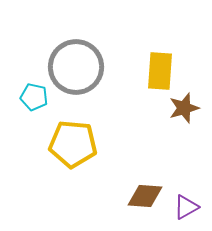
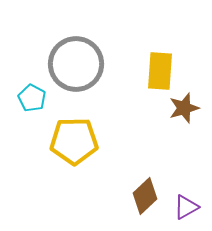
gray circle: moved 3 px up
cyan pentagon: moved 2 px left, 1 px down; rotated 16 degrees clockwise
yellow pentagon: moved 1 px right, 3 px up; rotated 6 degrees counterclockwise
brown diamond: rotated 48 degrees counterclockwise
